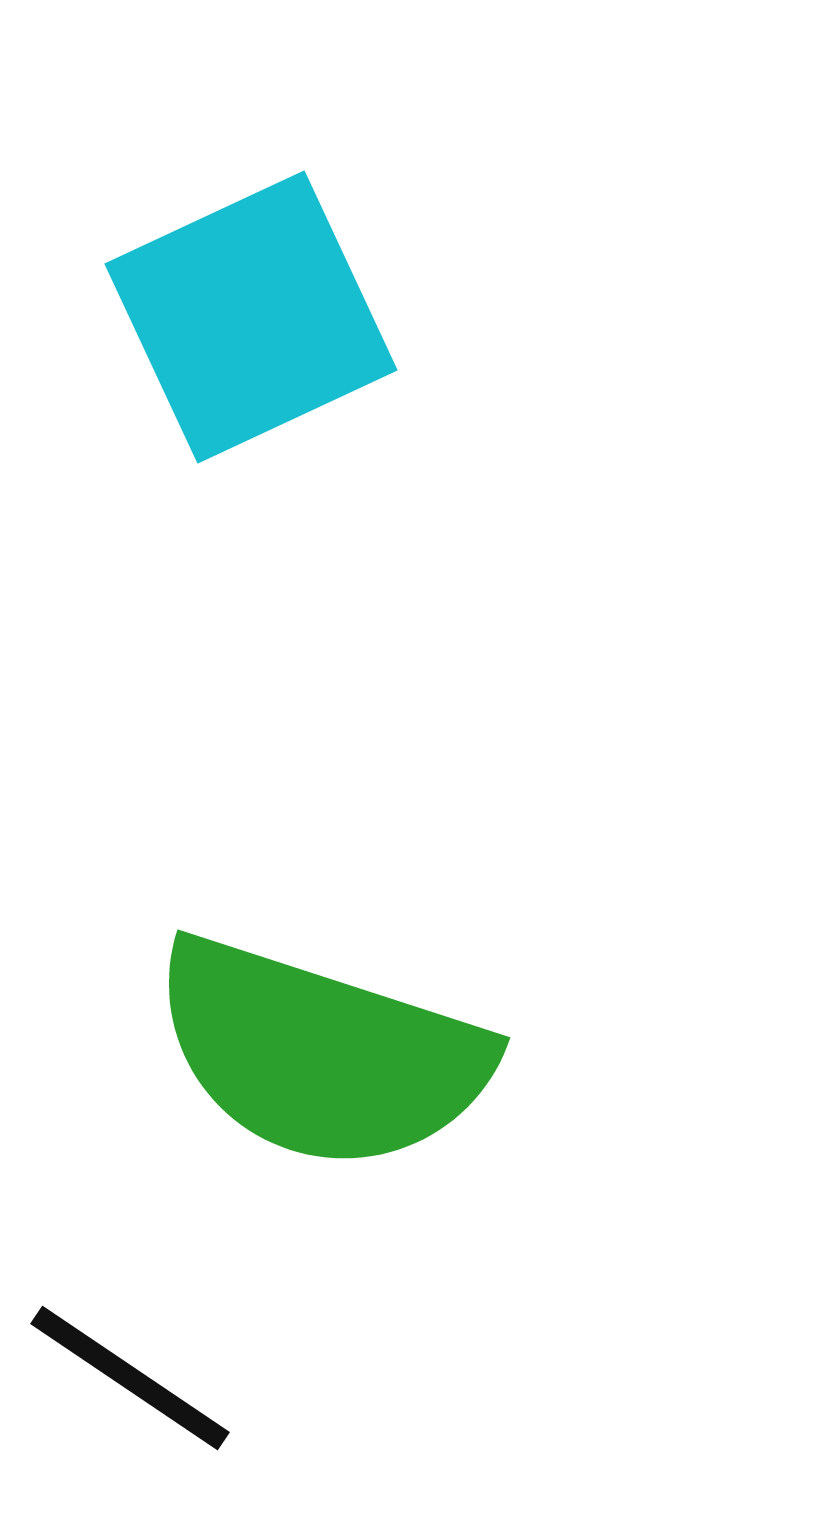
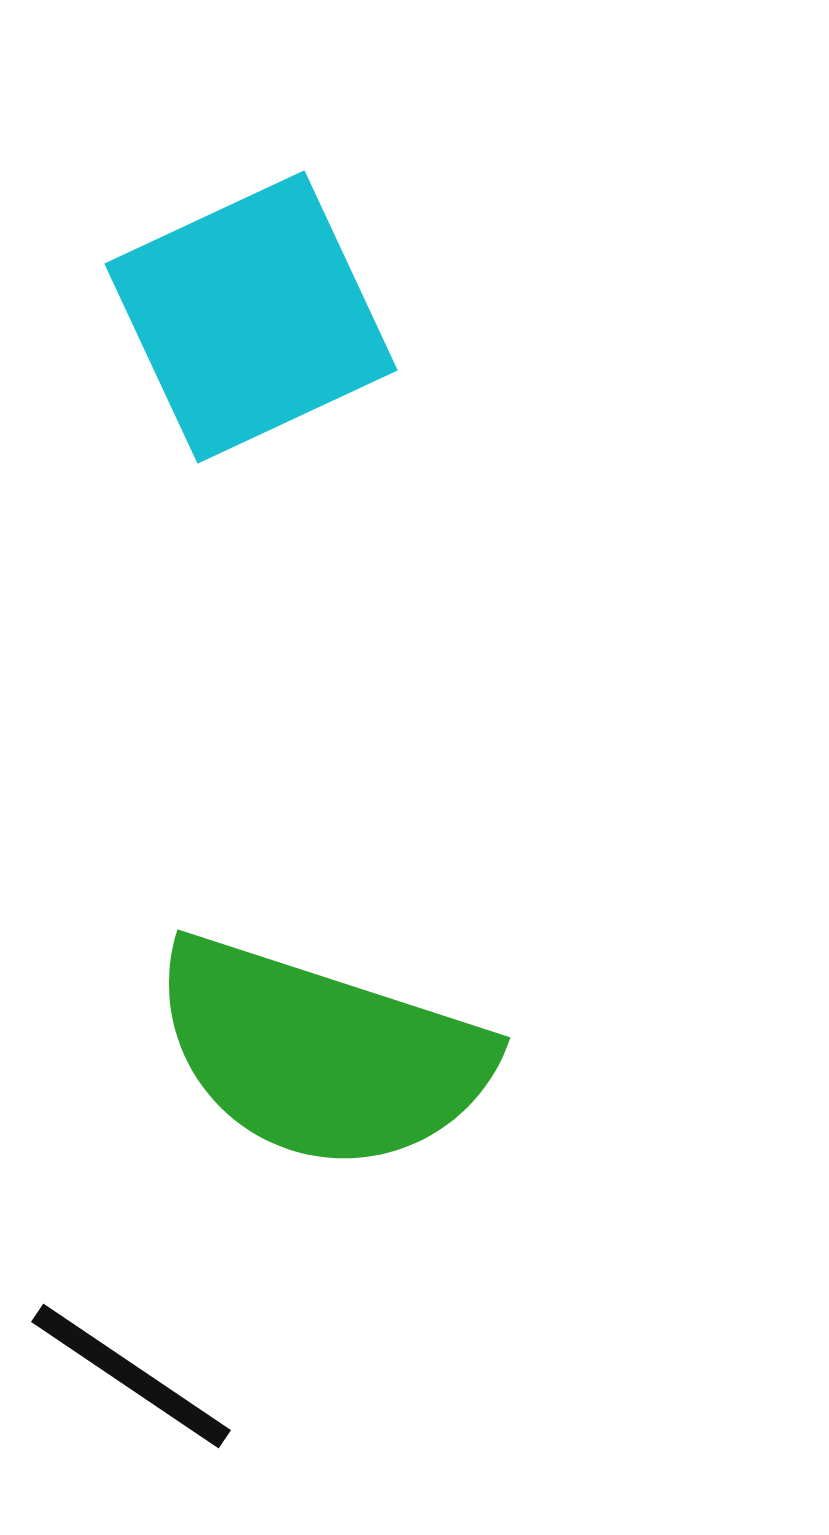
black line: moved 1 px right, 2 px up
